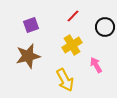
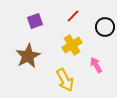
purple square: moved 4 px right, 4 px up
brown star: rotated 15 degrees counterclockwise
